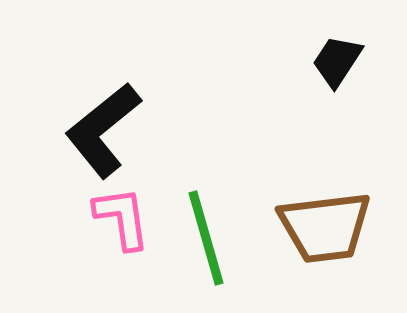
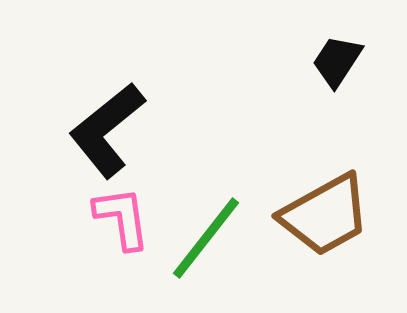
black L-shape: moved 4 px right
brown trapezoid: moved 12 px up; rotated 22 degrees counterclockwise
green line: rotated 54 degrees clockwise
